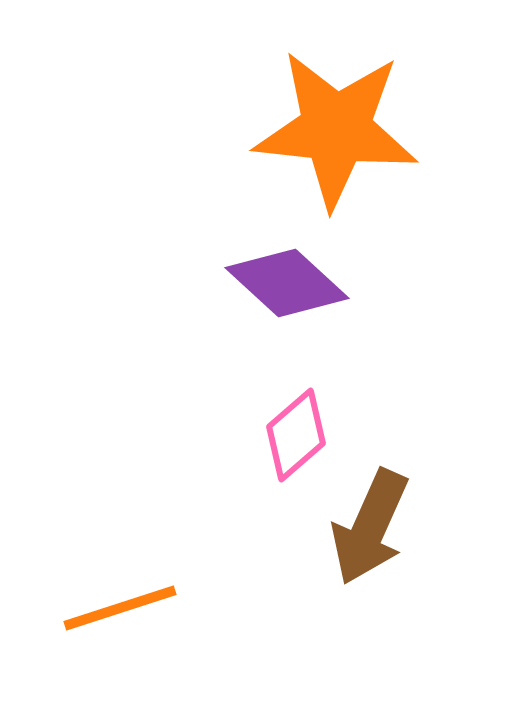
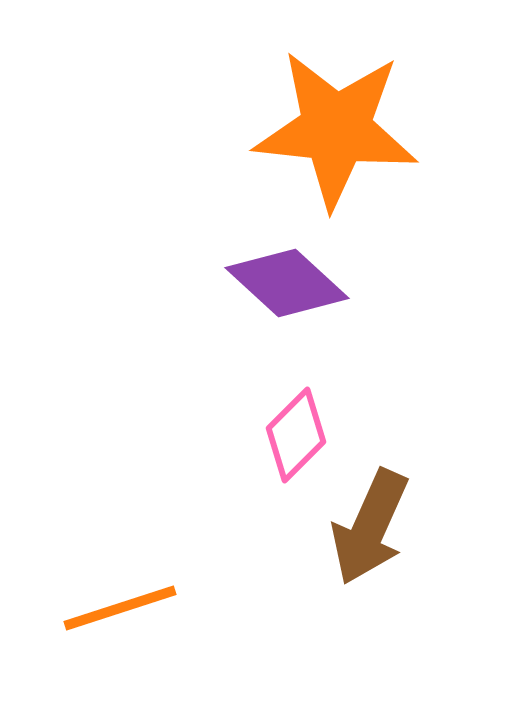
pink diamond: rotated 4 degrees counterclockwise
